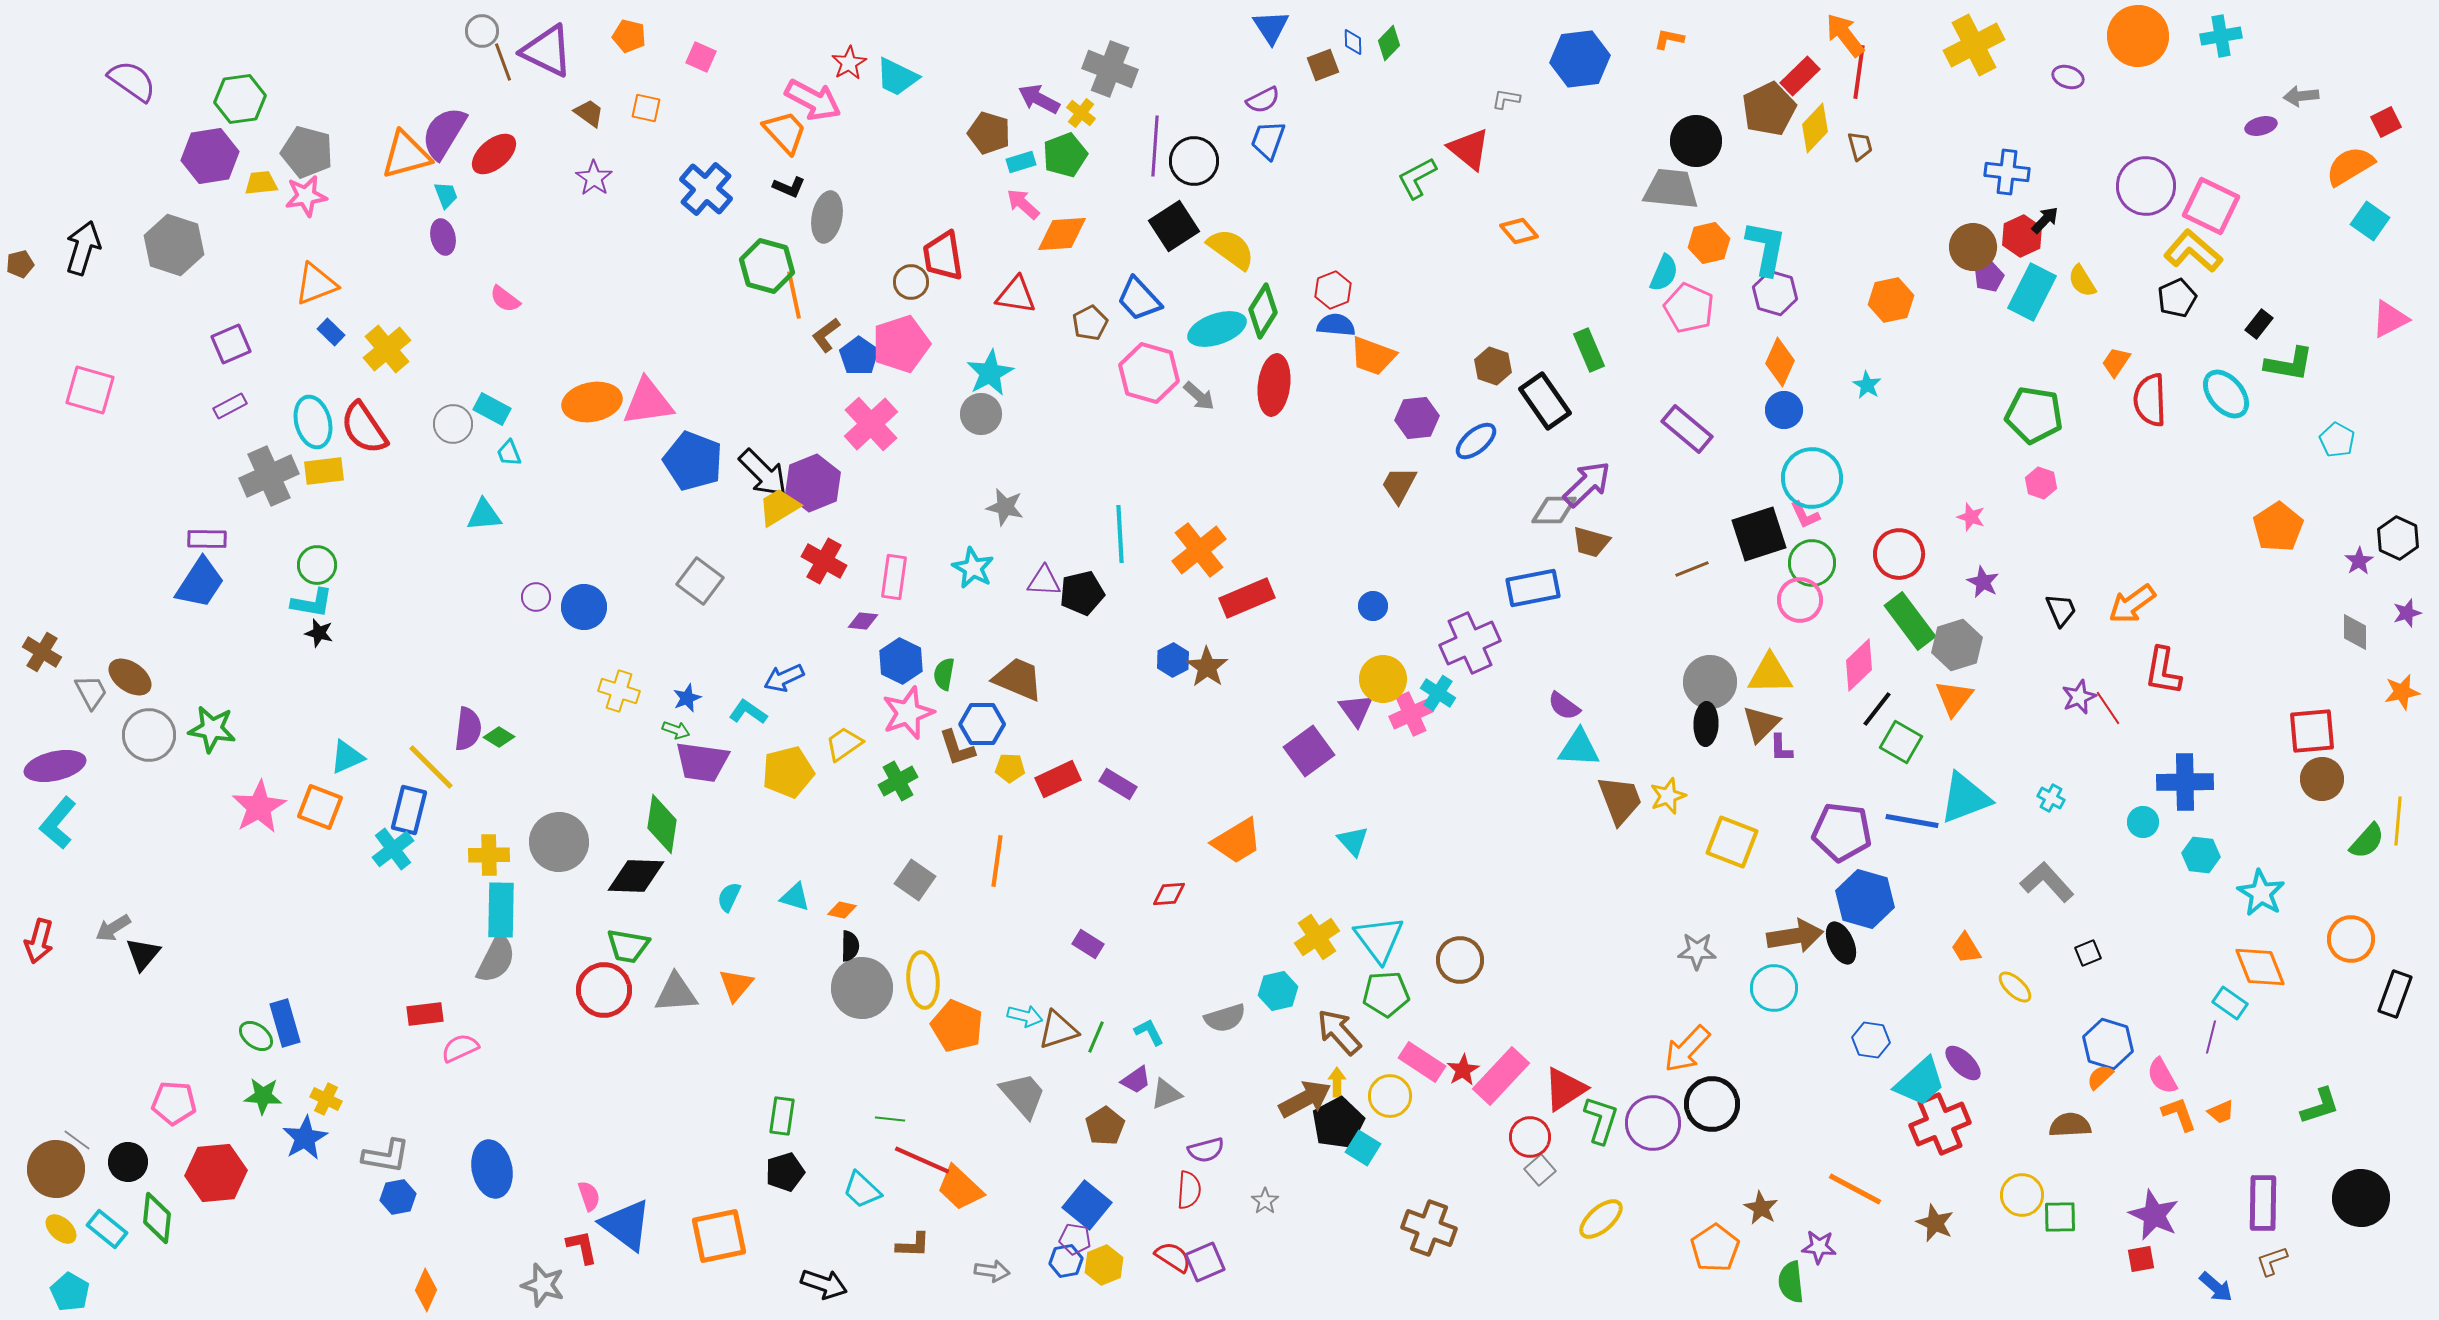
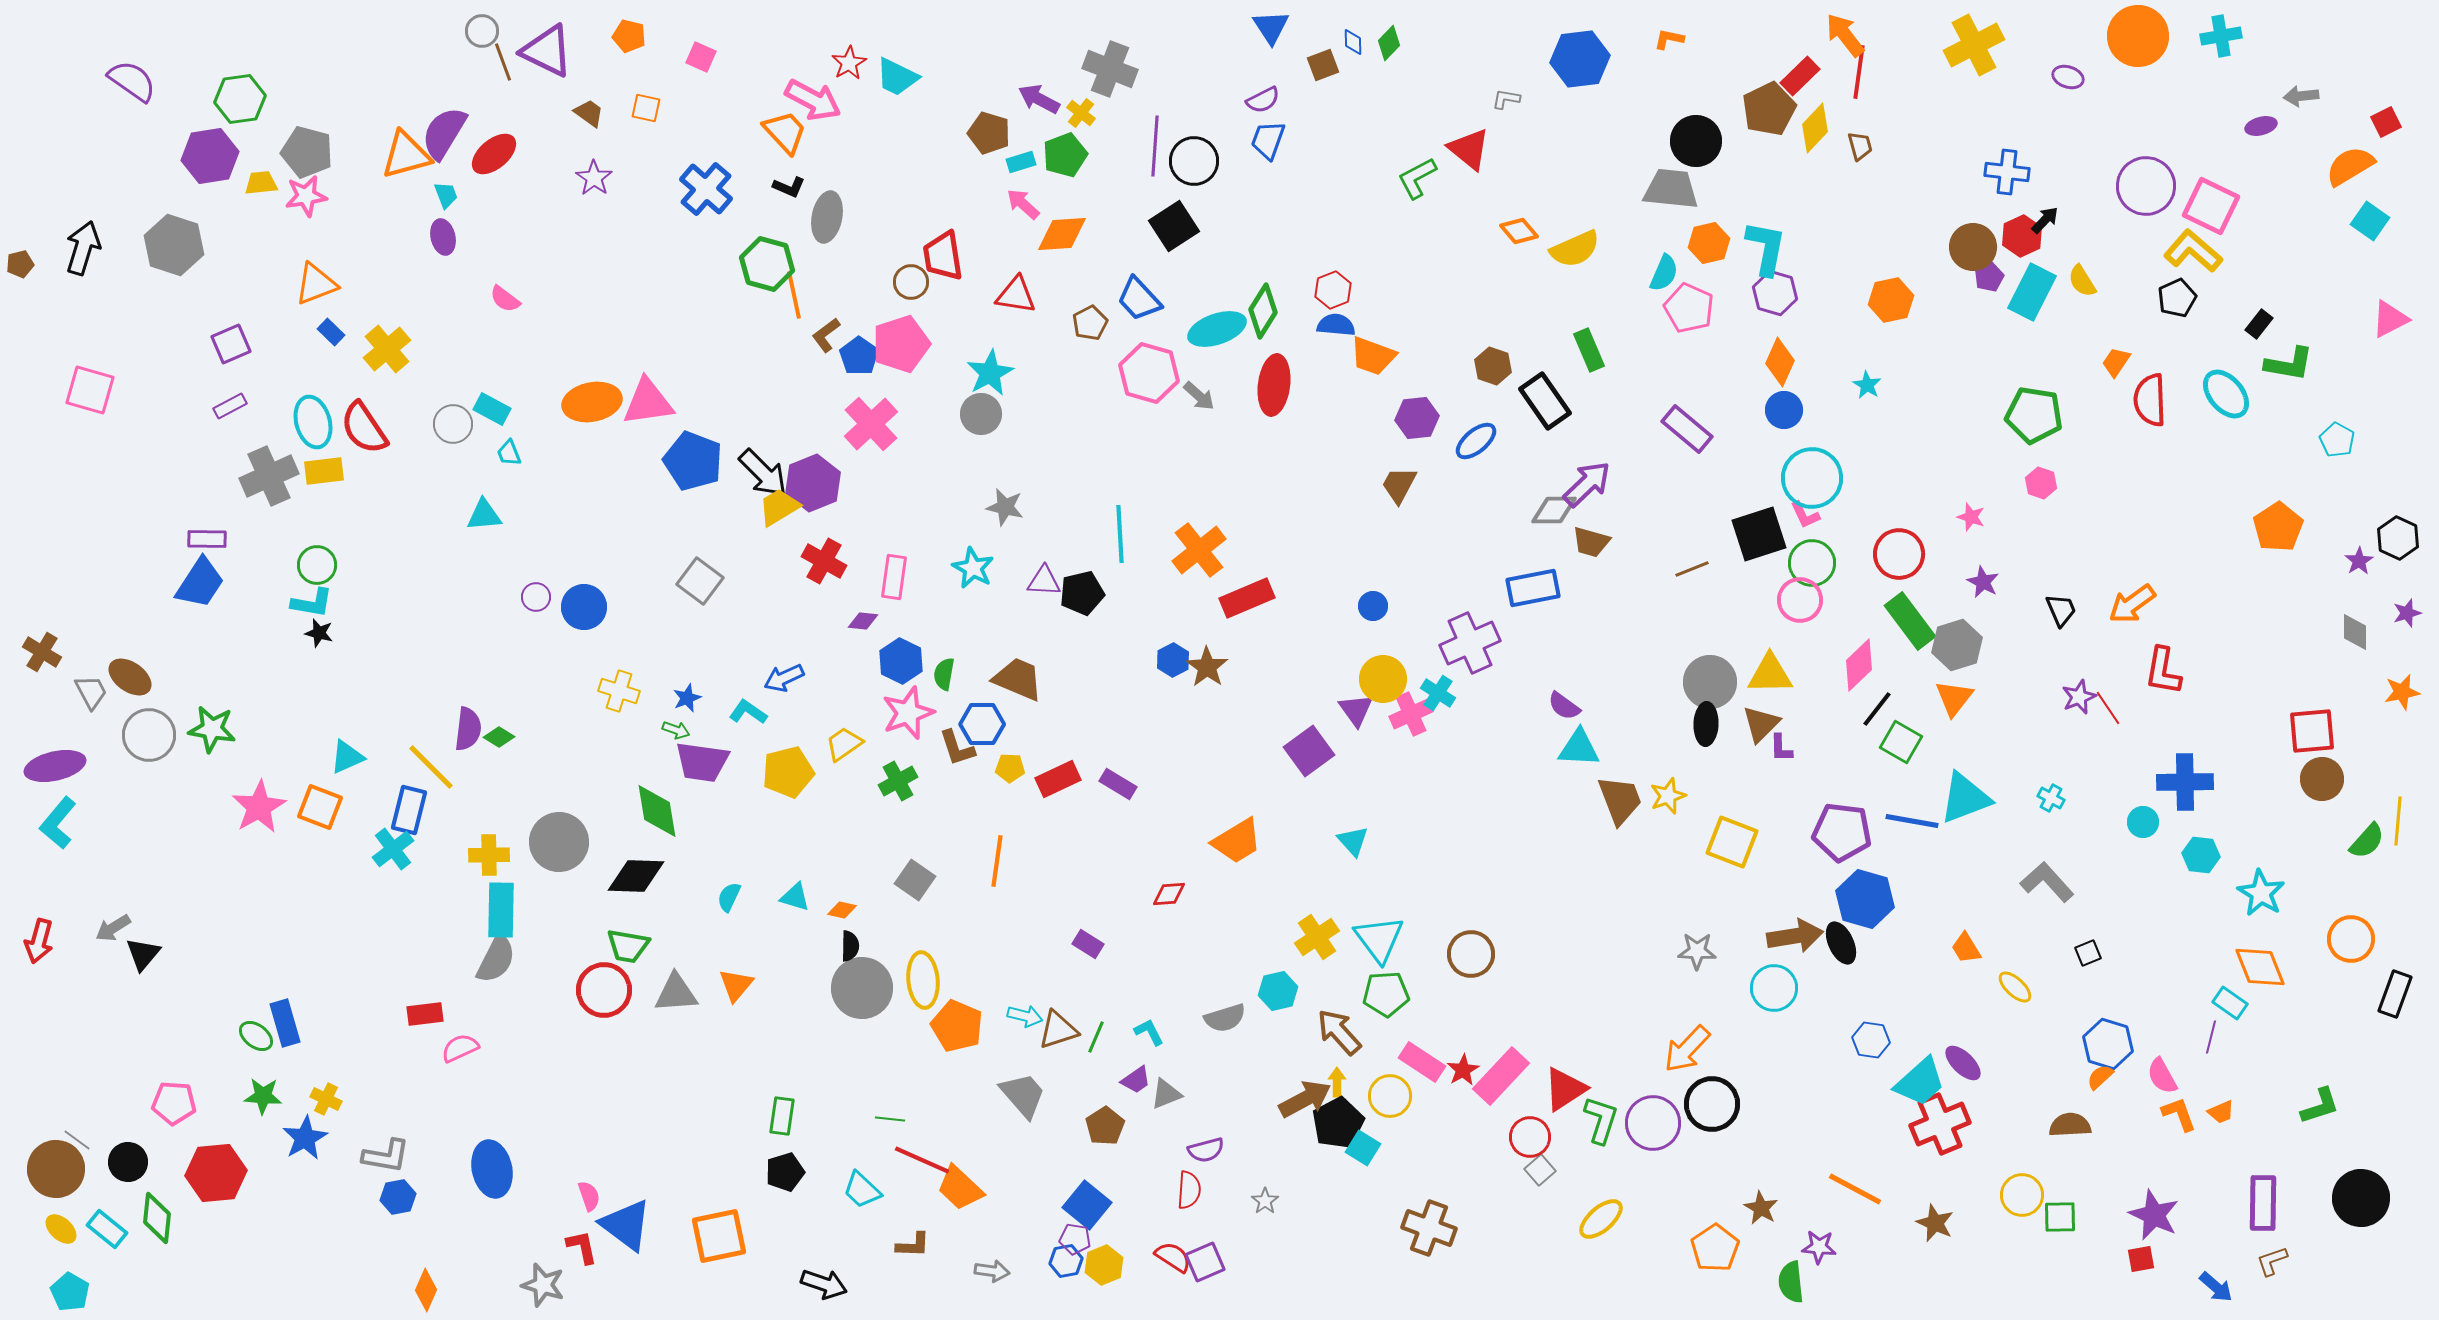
yellow semicircle at (1231, 249): moved 344 px right; rotated 120 degrees clockwise
green hexagon at (767, 266): moved 2 px up
green diamond at (662, 824): moved 5 px left, 13 px up; rotated 18 degrees counterclockwise
brown circle at (1460, 960): moved 11 px right, 6 px up
